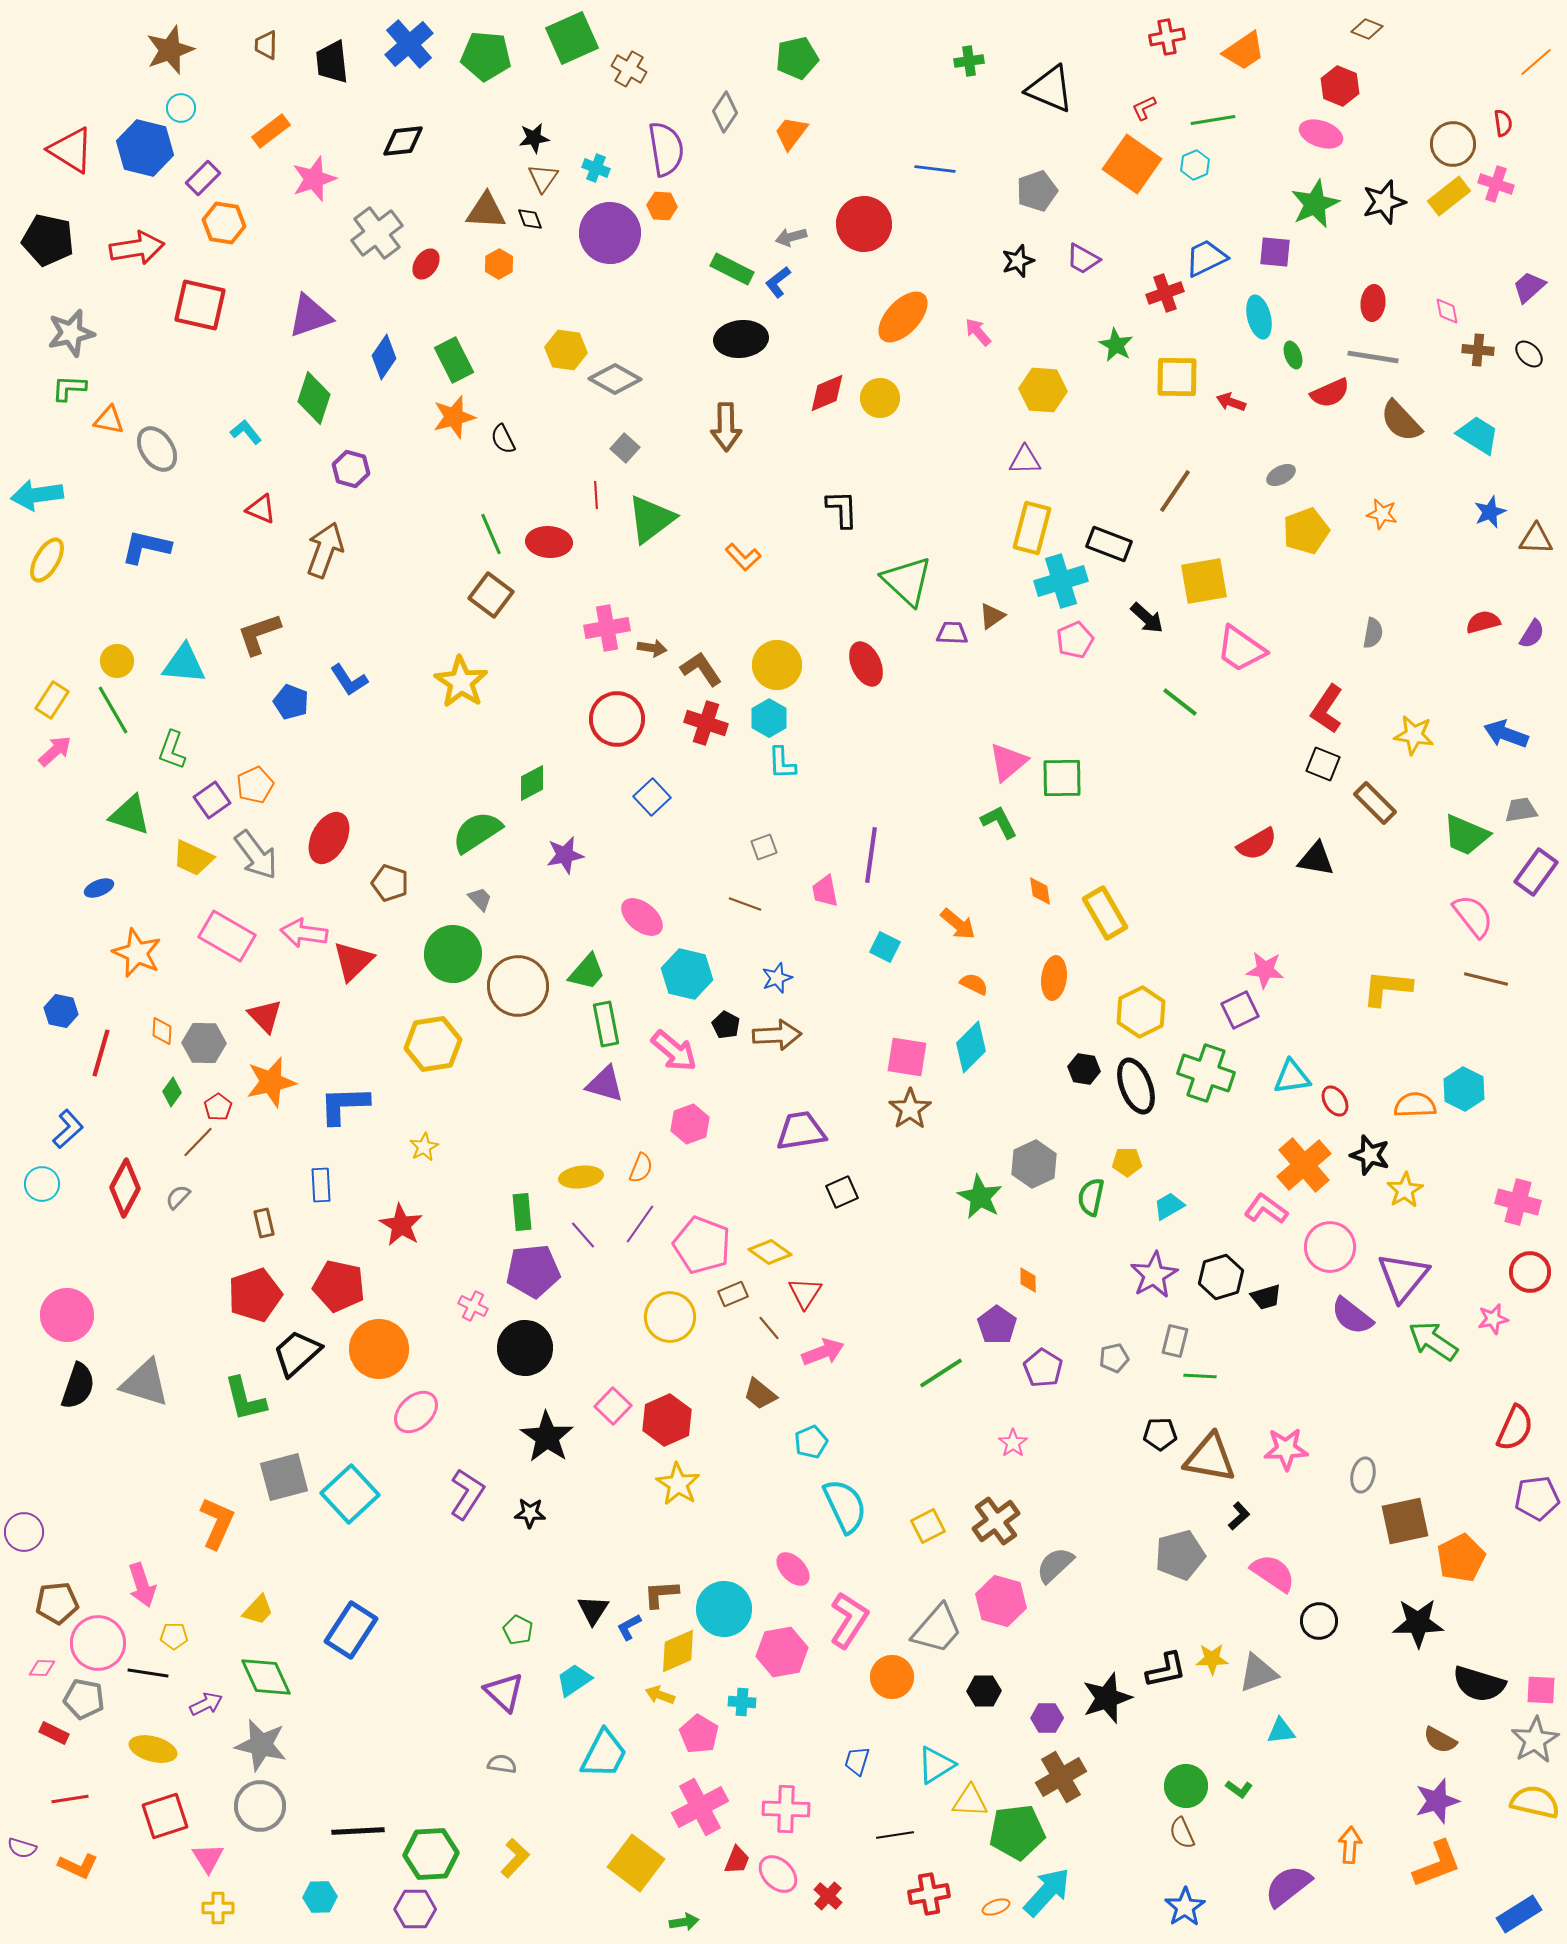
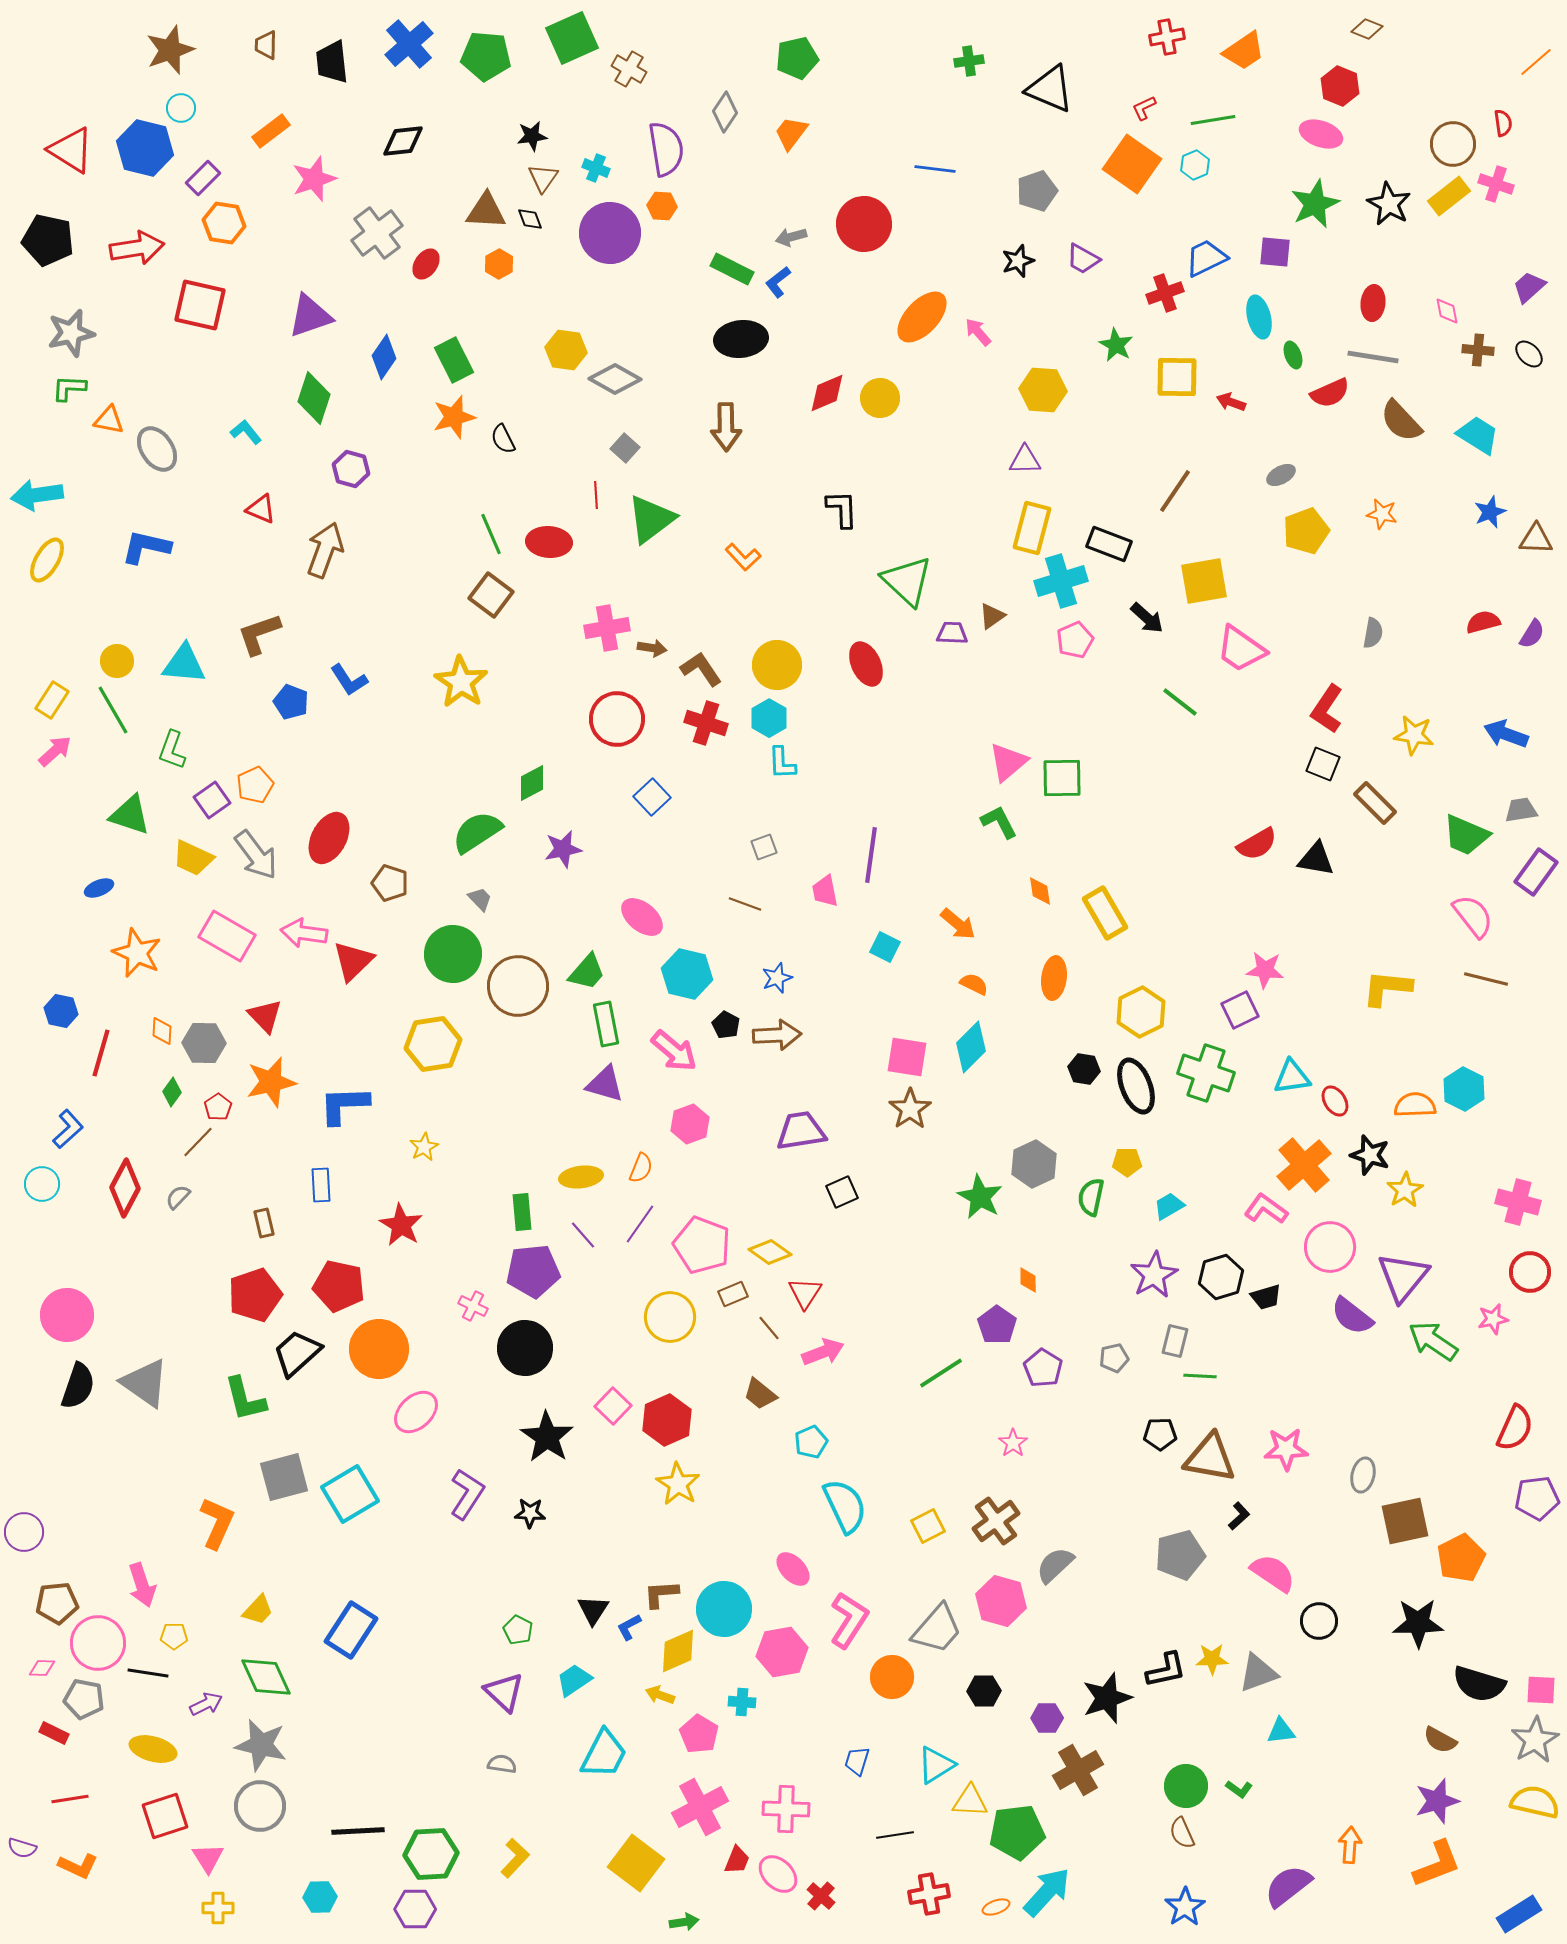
black star at (534, 138): moved 2 px left, 2 px up
black star at (1384, 202): moved 5 px right, 2 px down; rotated 27 degrees counterclockwise
orange ellipse at (903, 317): moved 19 px right
purple star at (565, 855): moved 2 px left, 6 px up
gray triangle at (145, 1383): rotated 18 degrees clockwise
cyan square at (350, 1494): rotated 12 degrees clockwise
brown cross at (1061, 1777): moved 17 px right, 7 px up
red cross at (828, 1896): moved 7 px left
